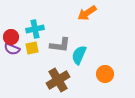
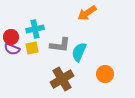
cyan semicircle: moved 3 px up
brown cross: moved 4 px right, 1 px up
